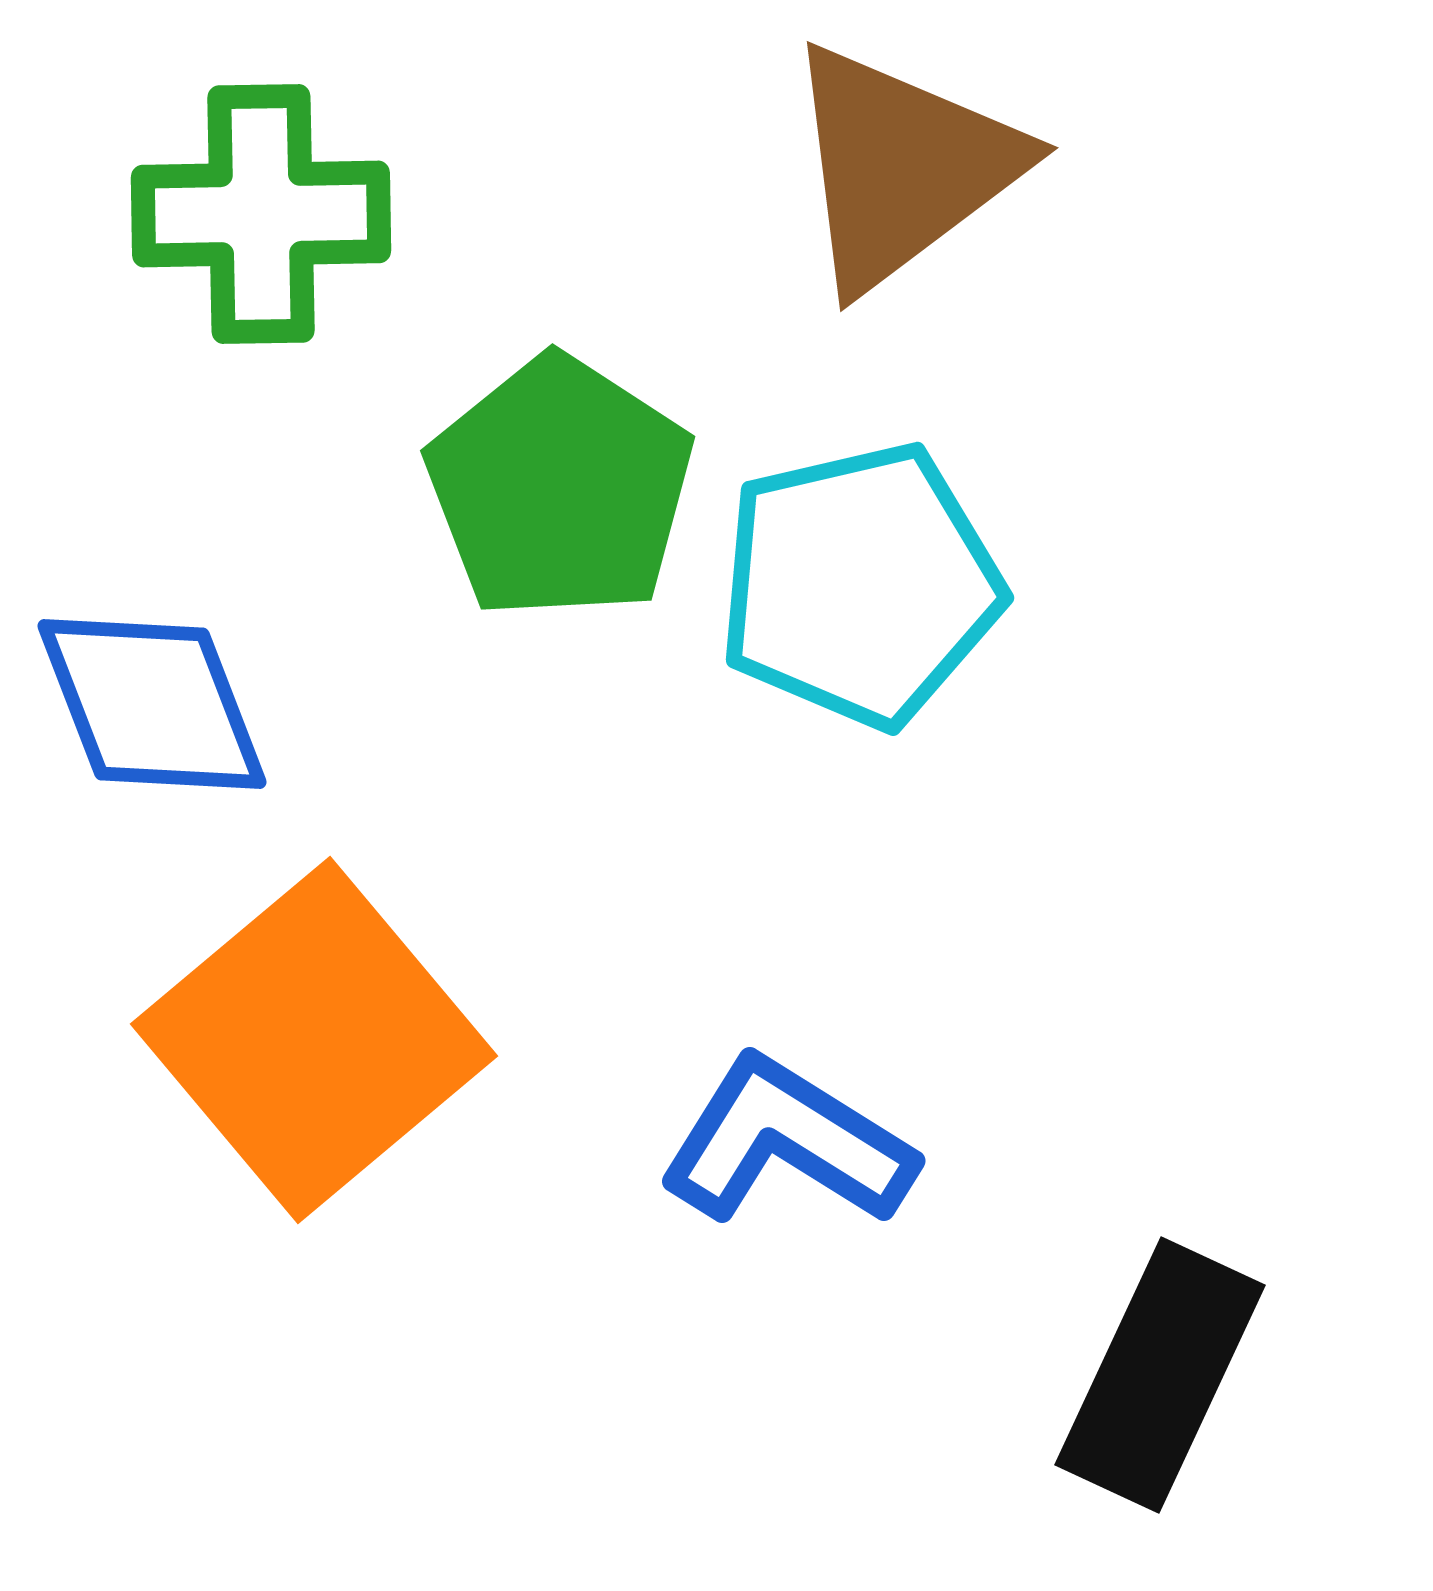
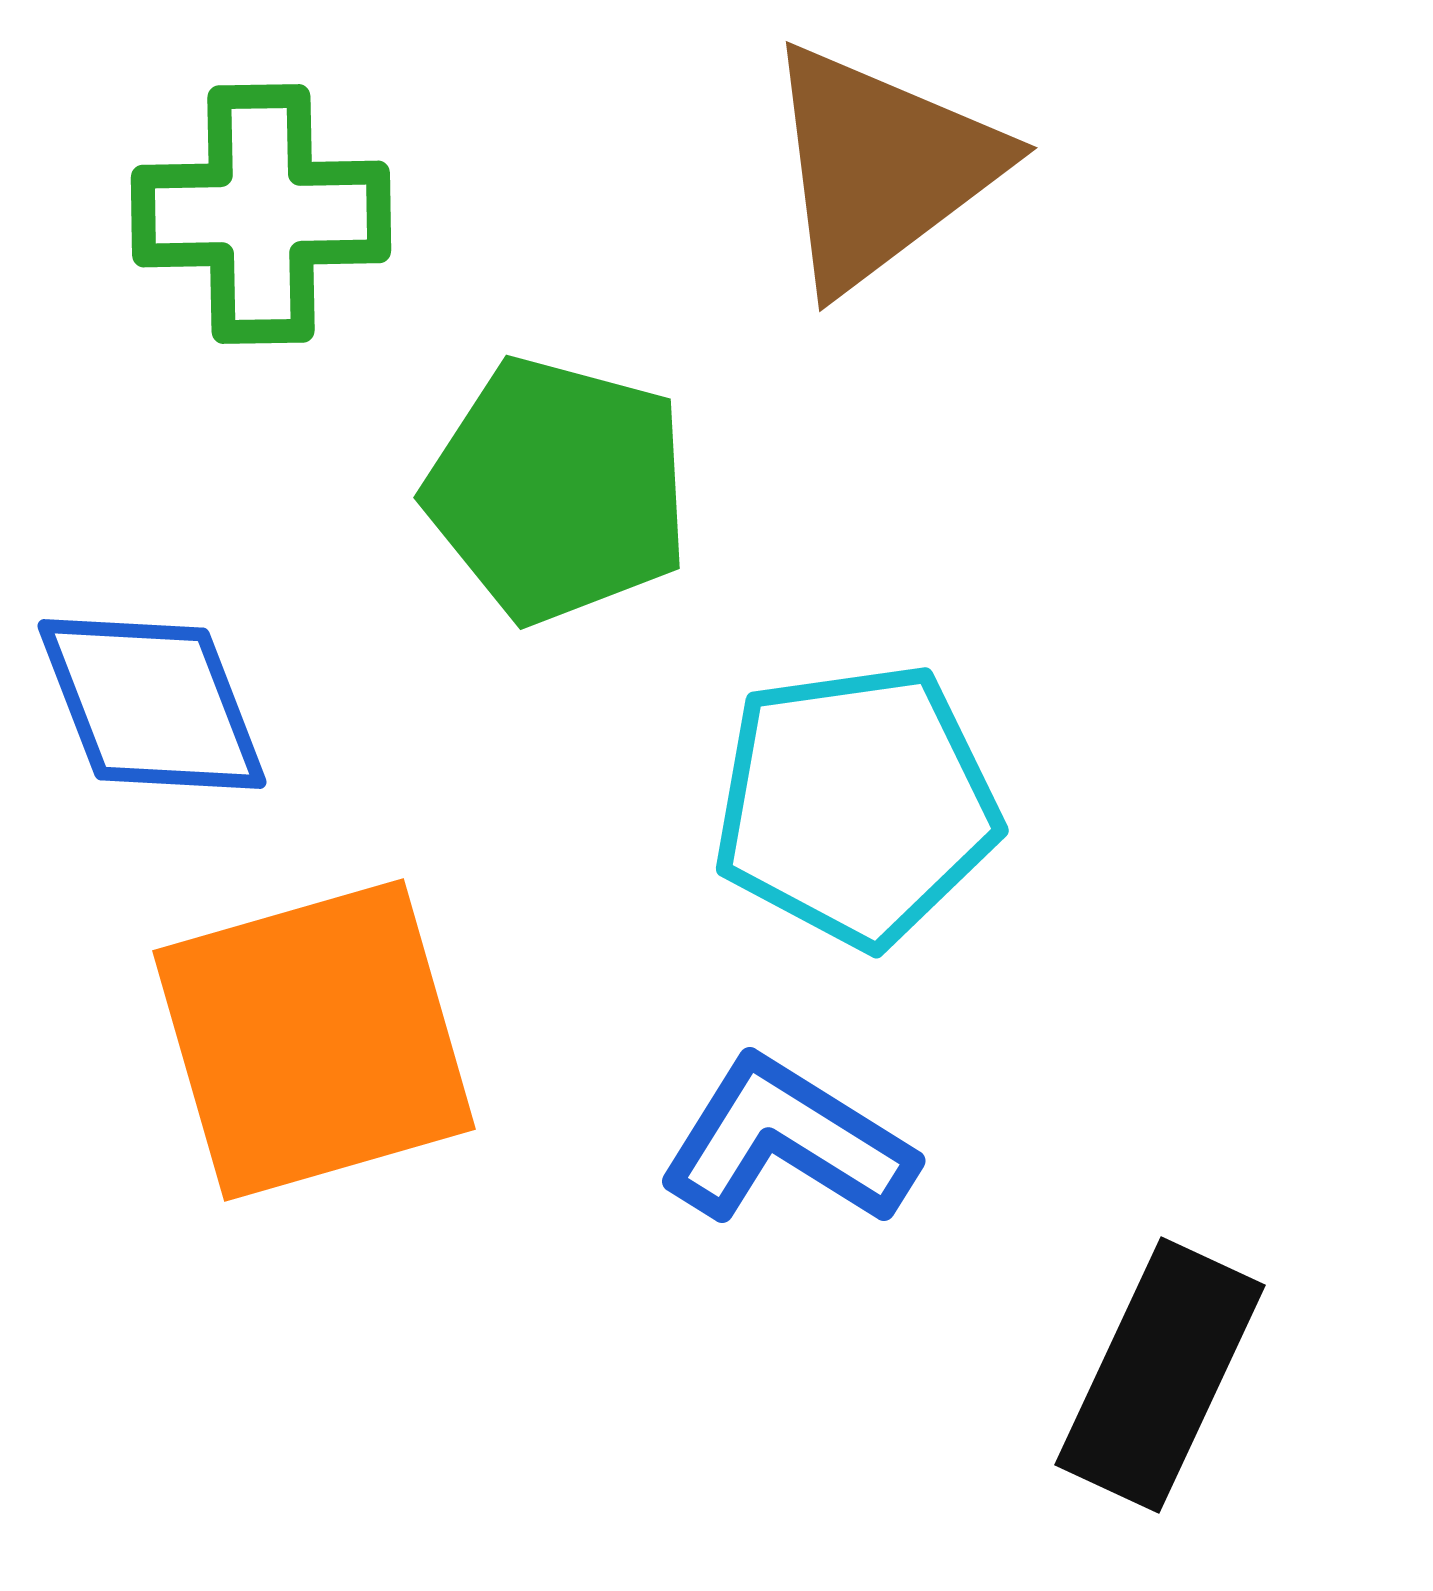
brown triangle: moved 21 px left
green pentagon: moved 2 px left, 2 px down; rotated 18 degrees counterclockwise
cyan pentagon: moved 4 px left, 220 px down; rotated 5 degrees clockwise
orange square: rotated 24 degrees clockwise
